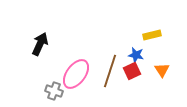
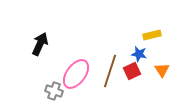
blue star: moved 3 px right, 1 px up
